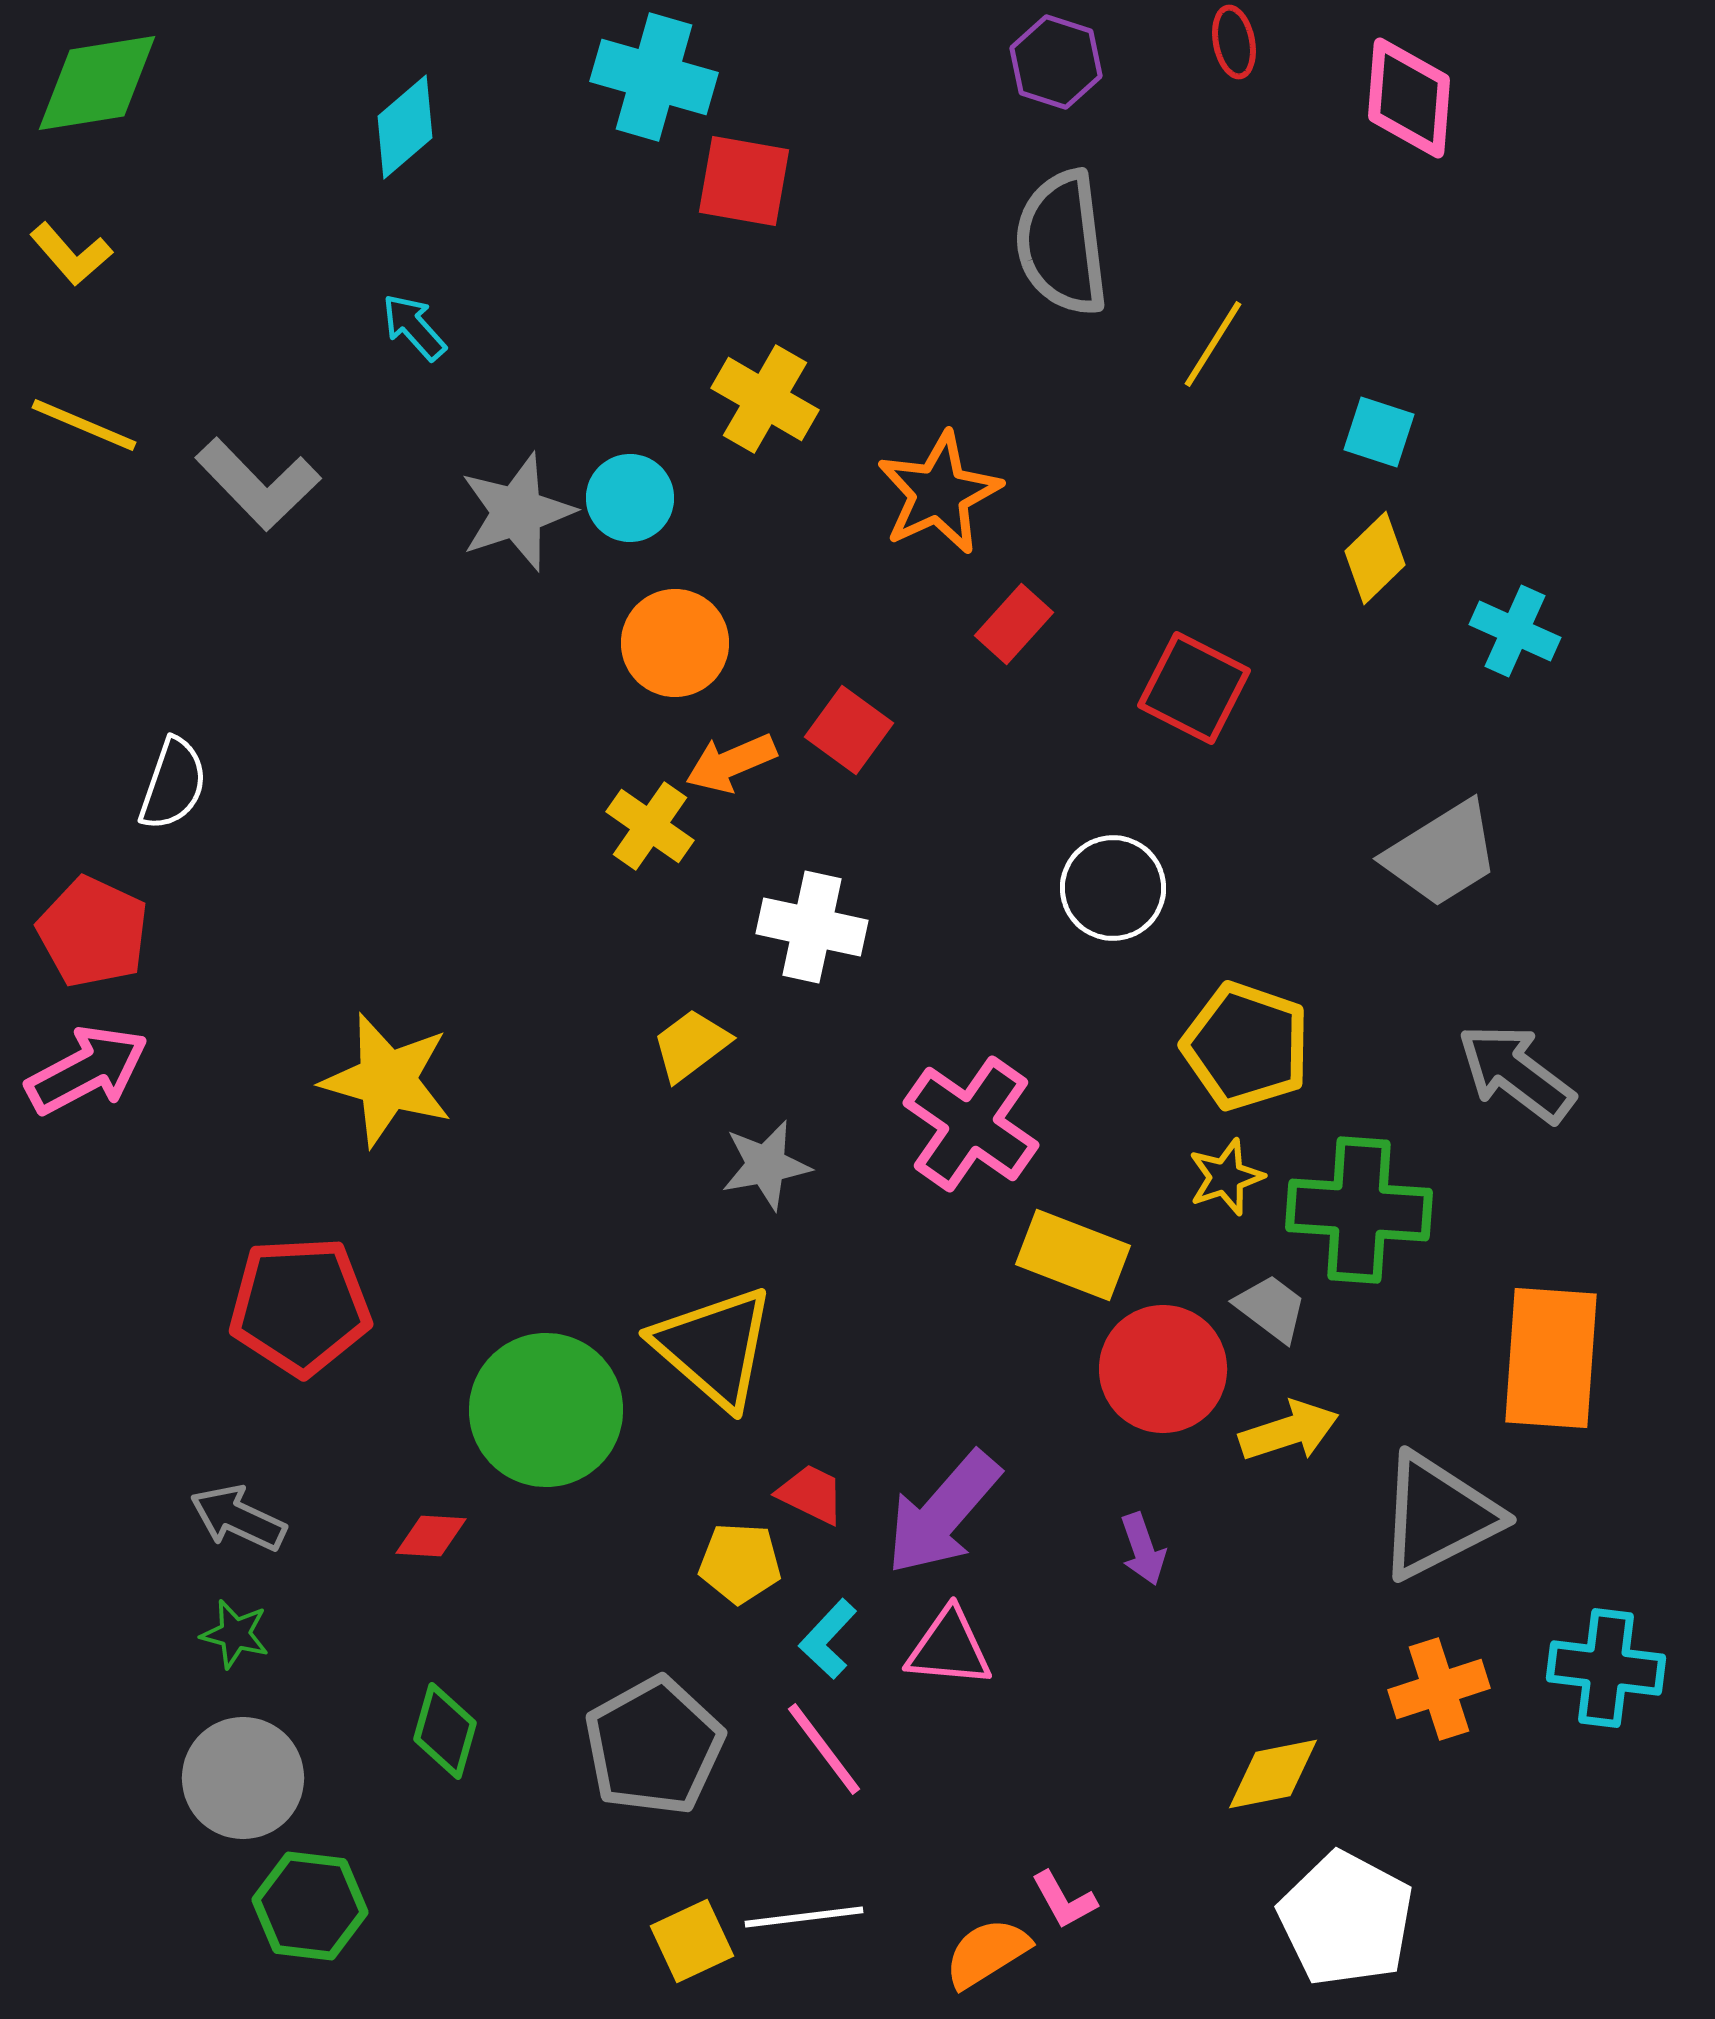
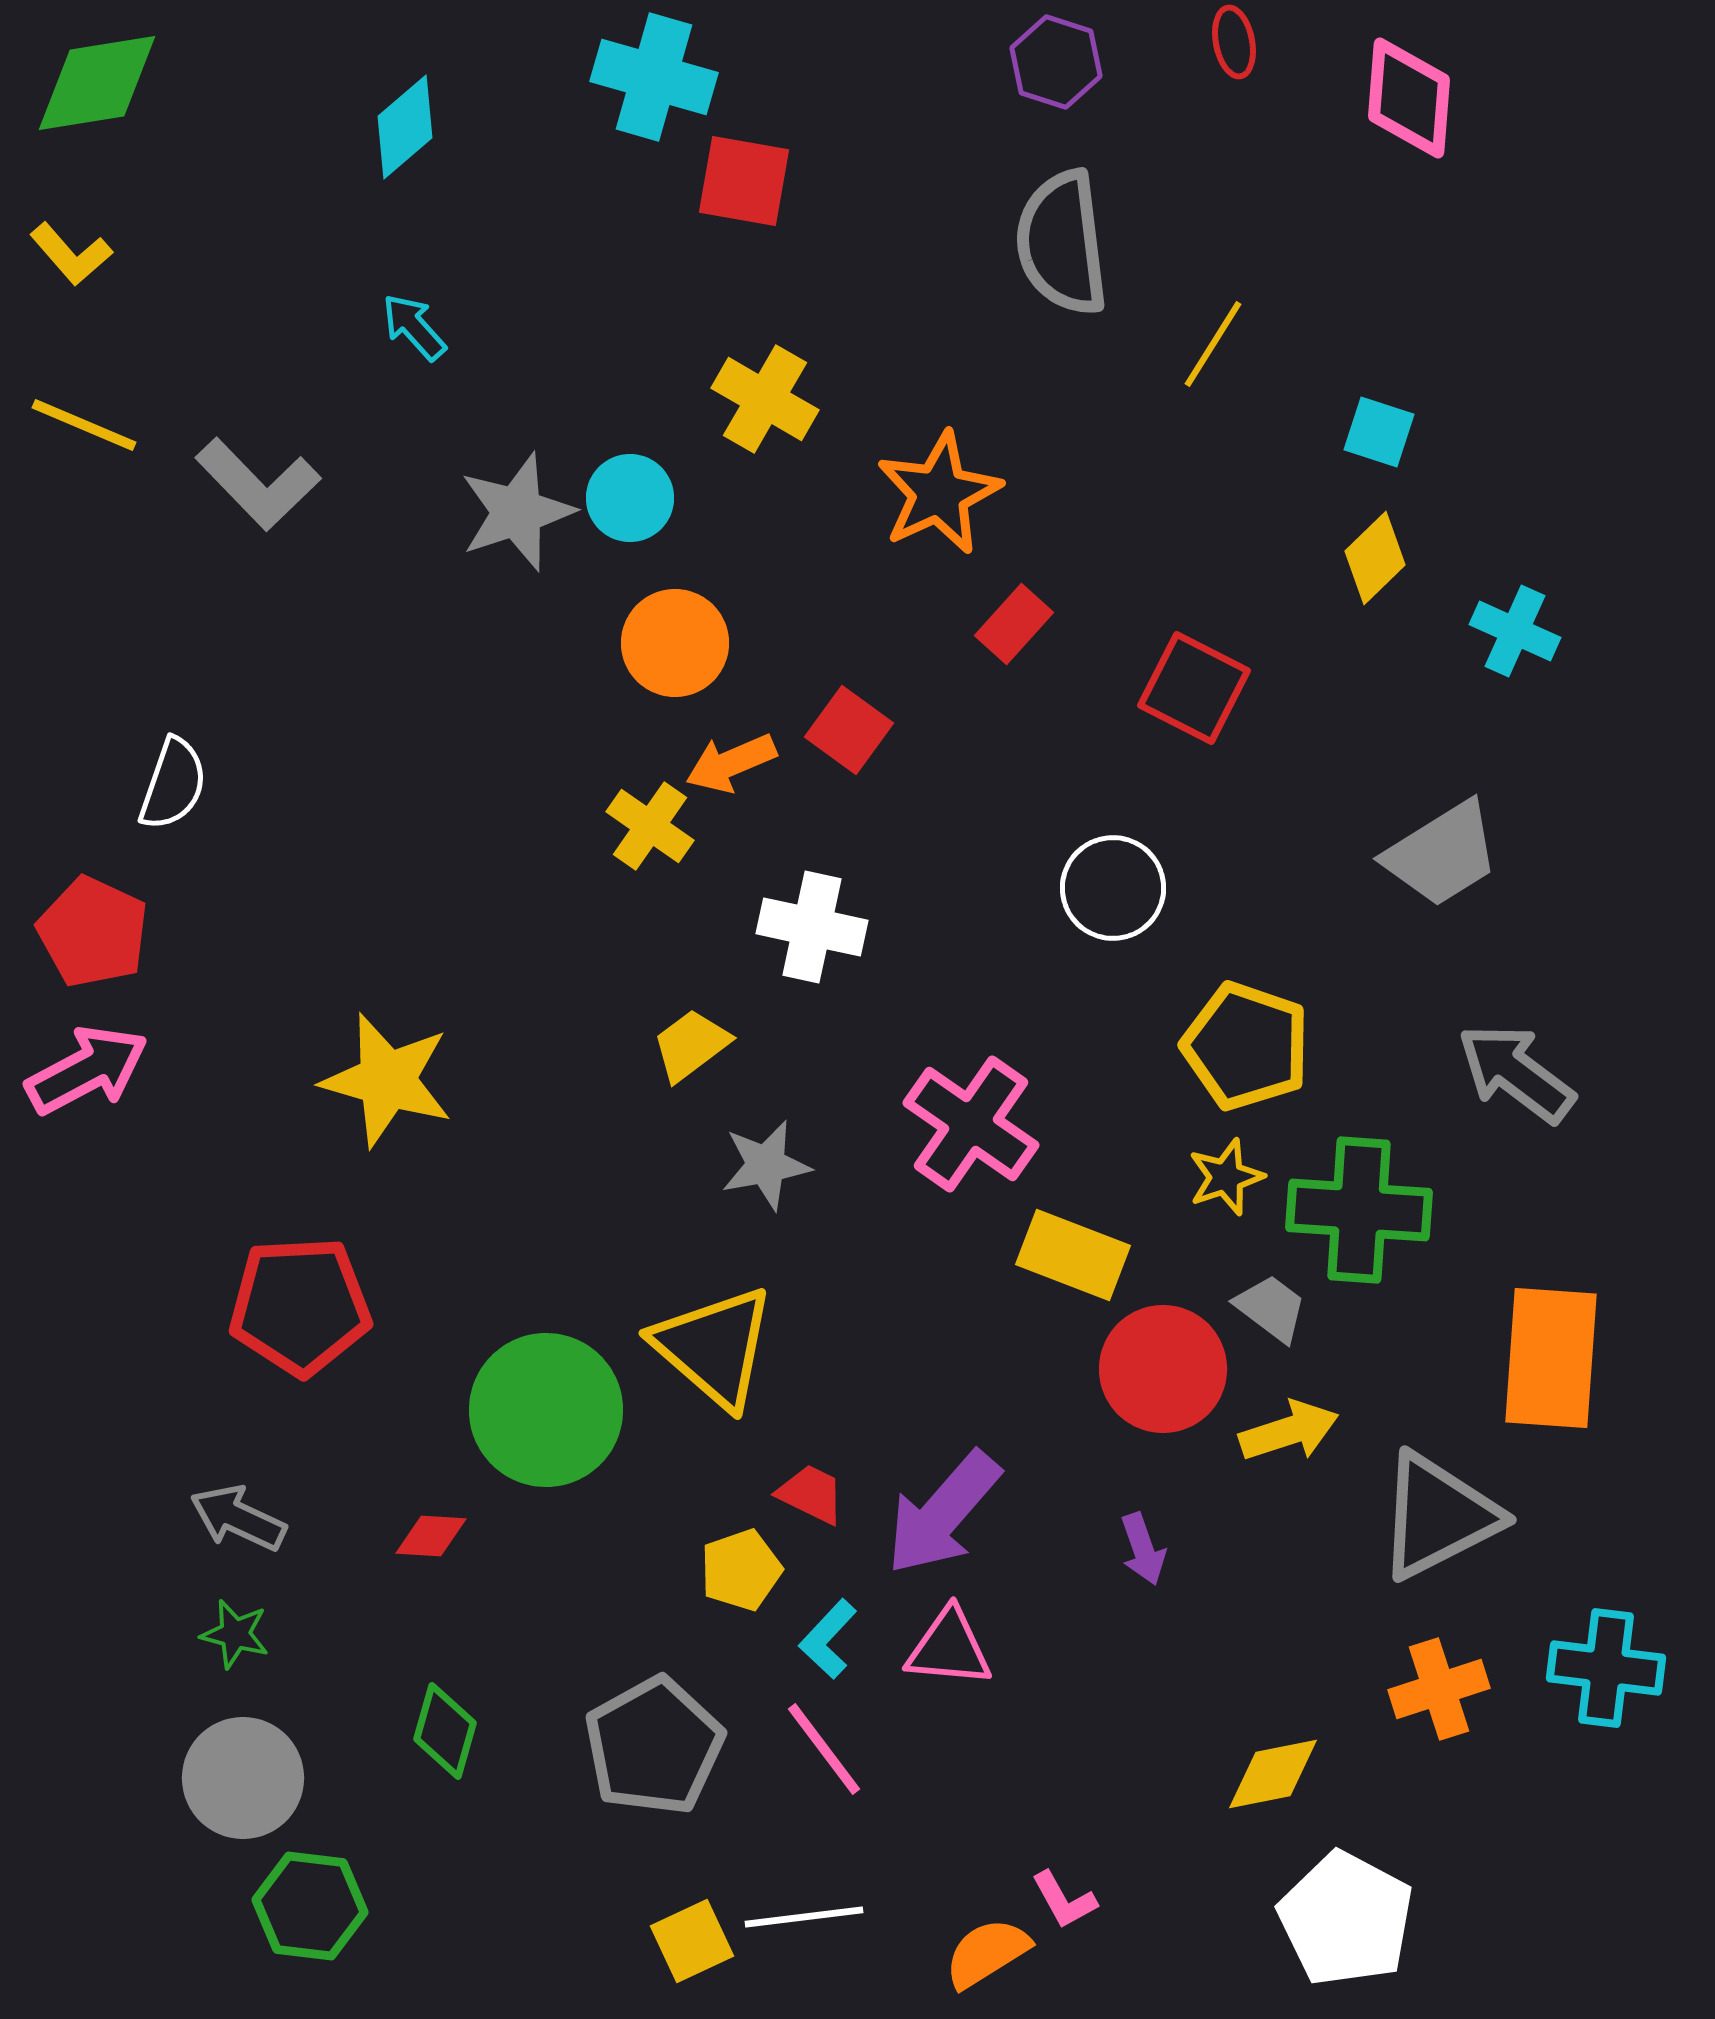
yellow pentagon at (740, 1563): moved 1 px right, 7 px down; rotated 22 degrees counterclockwise
